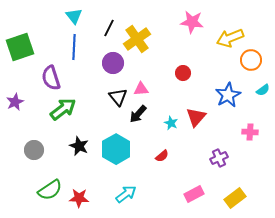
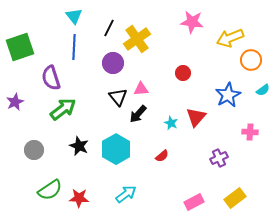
pink rectangle: moved 8 px down
